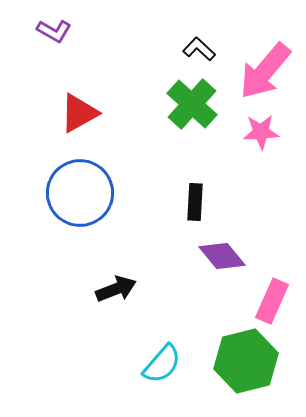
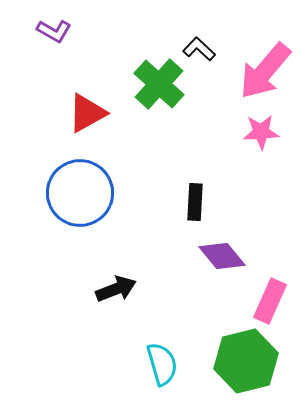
green cross: moved 33 px left, 20 px up
red triangle: moved 8 px right
pink rectangle: moved 2 px left
cyan semicircle: rotated 57 degrees counterclockwise
